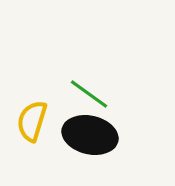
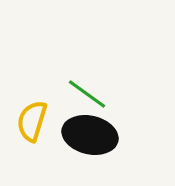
green line: moved 2 px left
